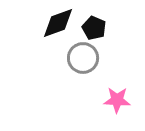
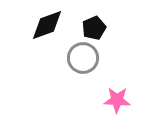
black diamond: moved 11 px left, 2 px down
black pentagon: rotated 25 degrees clockwise
